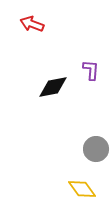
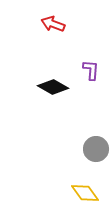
red arrow: moved 21 px right
black diamond: rotated 40 degrees clockwise
yellow diamond: moved 3 px right, 4 px down
